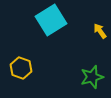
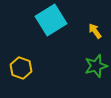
yellow arrow: moved 5 px left
green star: moved 4 px right, 11 px up
